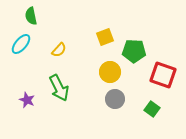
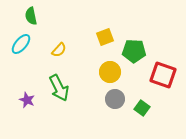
green square: moved 10 px left, 1 px up
